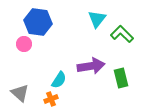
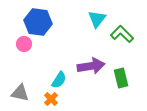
gray triangle: rotated 30 degrees counterclockwise
orange cross: rotated 24 degrees counterclockwise
